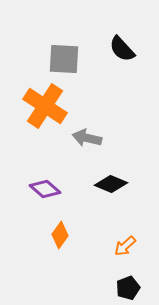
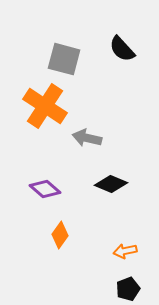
gray square: rotated 12 degrees clockwise
orange arrow: moved 5 px down; rotated 30 degrees clockwise
black pentagon: moved 1 px down
